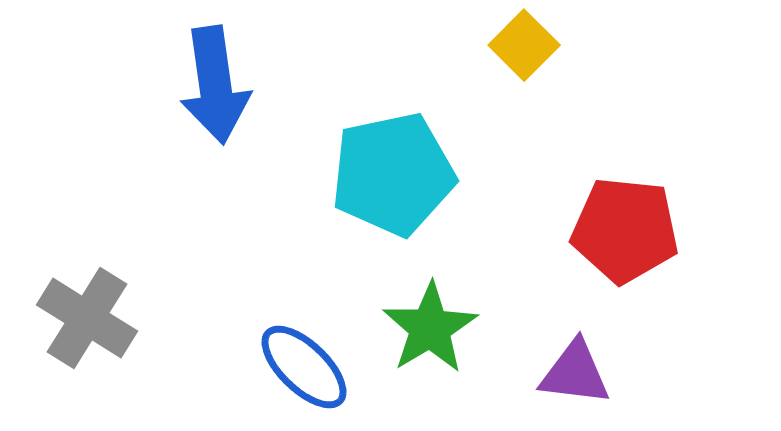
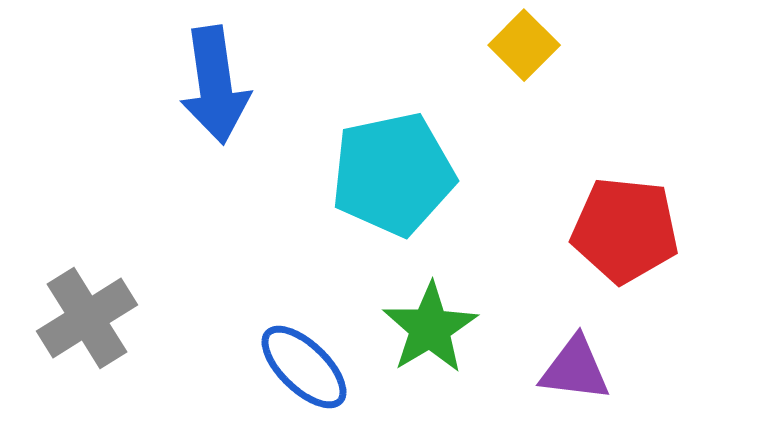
gray cross: rotated 26 degrees clockwise
purple triangle: moved 4 px up
